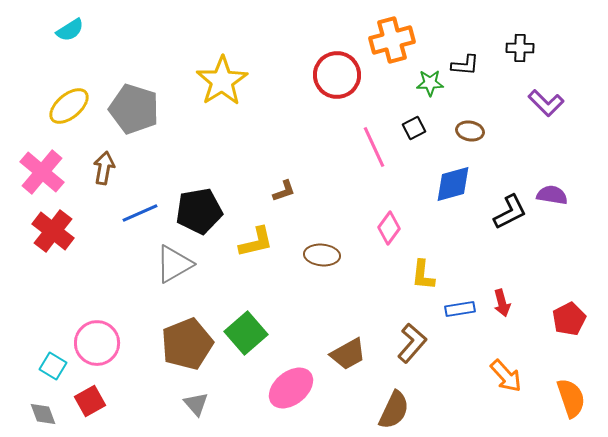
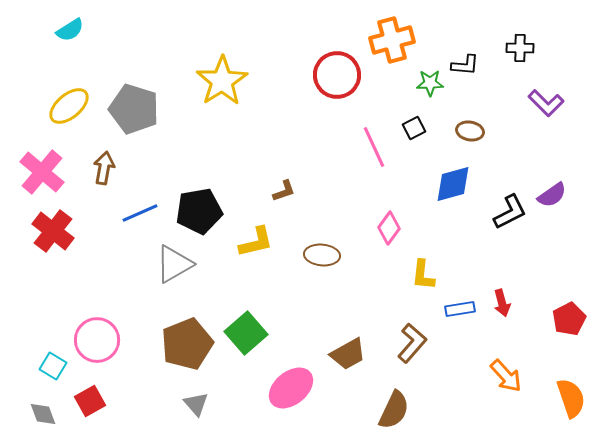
purple semicircle at (552, 195): rotated 136 degrees clockwise
pink circle at (97, 343): moved 3 px up
